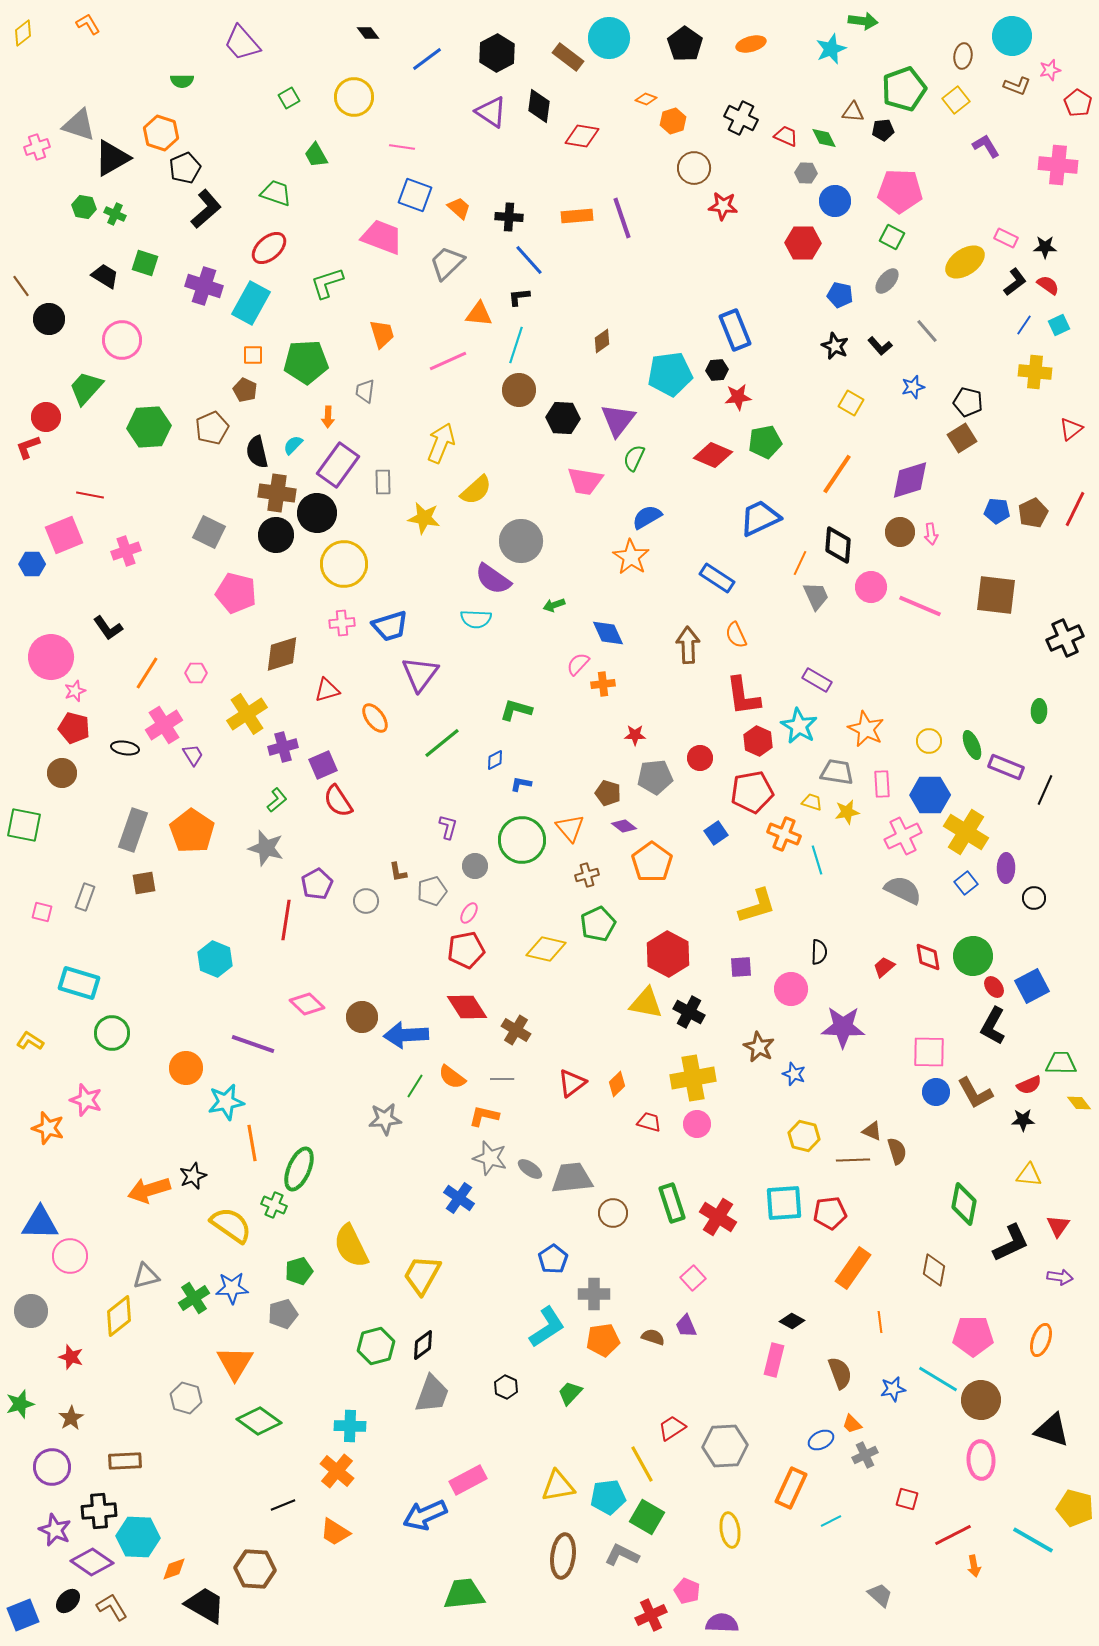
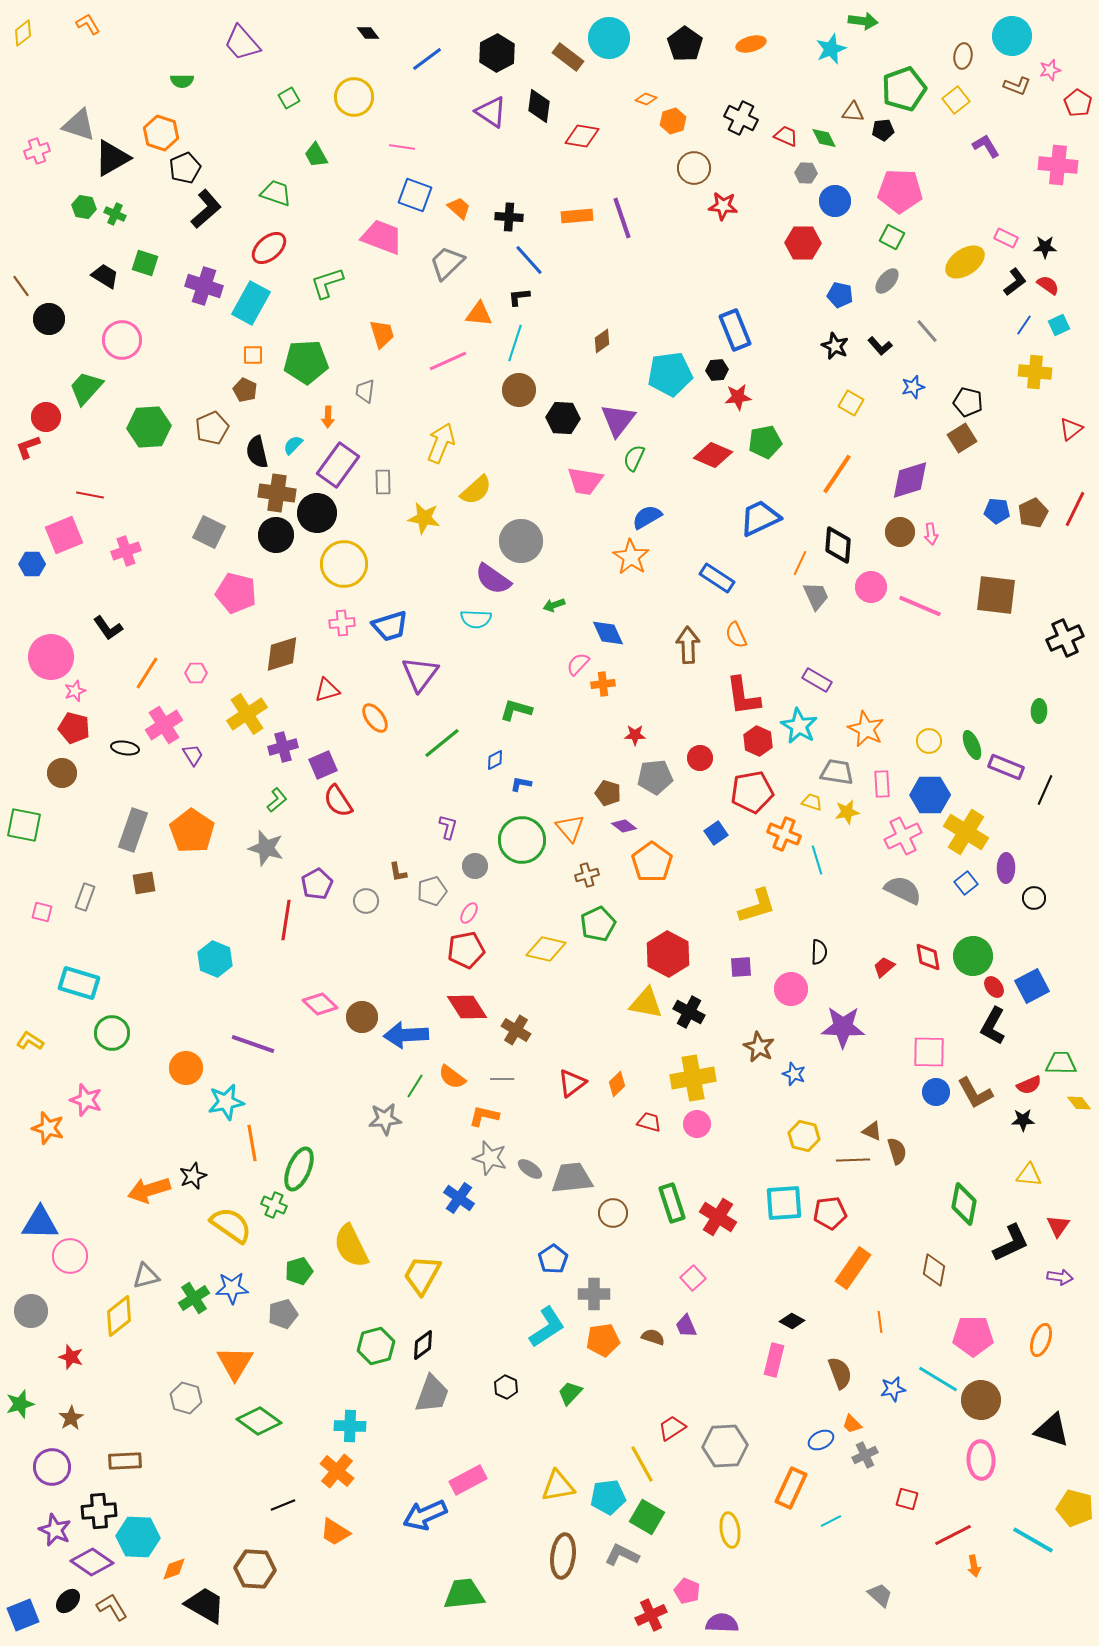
pink cross at (37, 147): moved 4 px down
cyan line at (516, 345): moved 1 px left, 2 px up
pink diamond at (307, 1004): moved 13 px right
